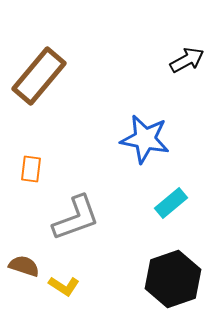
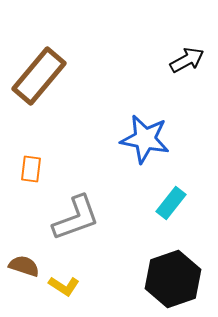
cyan rectangle: rotated 12 degrees counterclockwise
